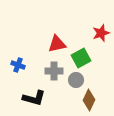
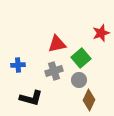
green square: rotated 12 degrees counterclockwise
blue cross: rotated 24 degrees counterclockwise
gray cross: rotated 18 degrees counterclockwise
gray circle: moved 3 px right
black L-shape: moved 3 px left
